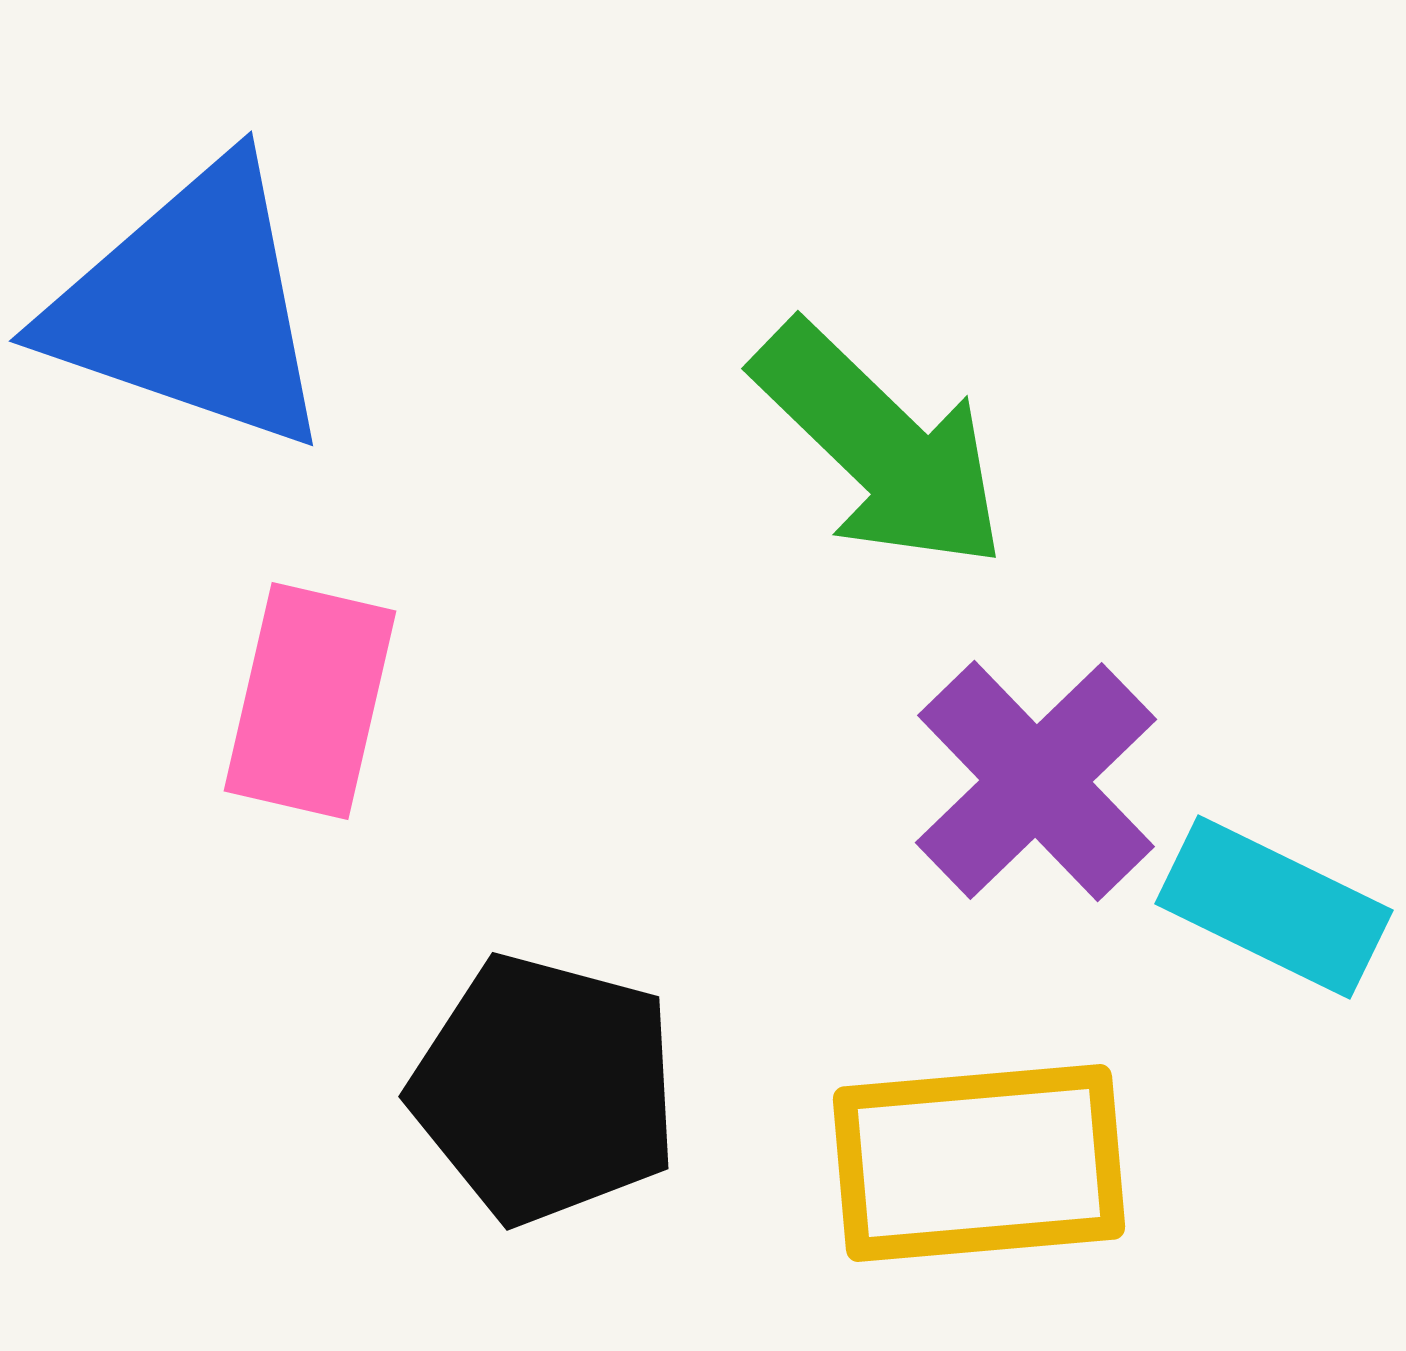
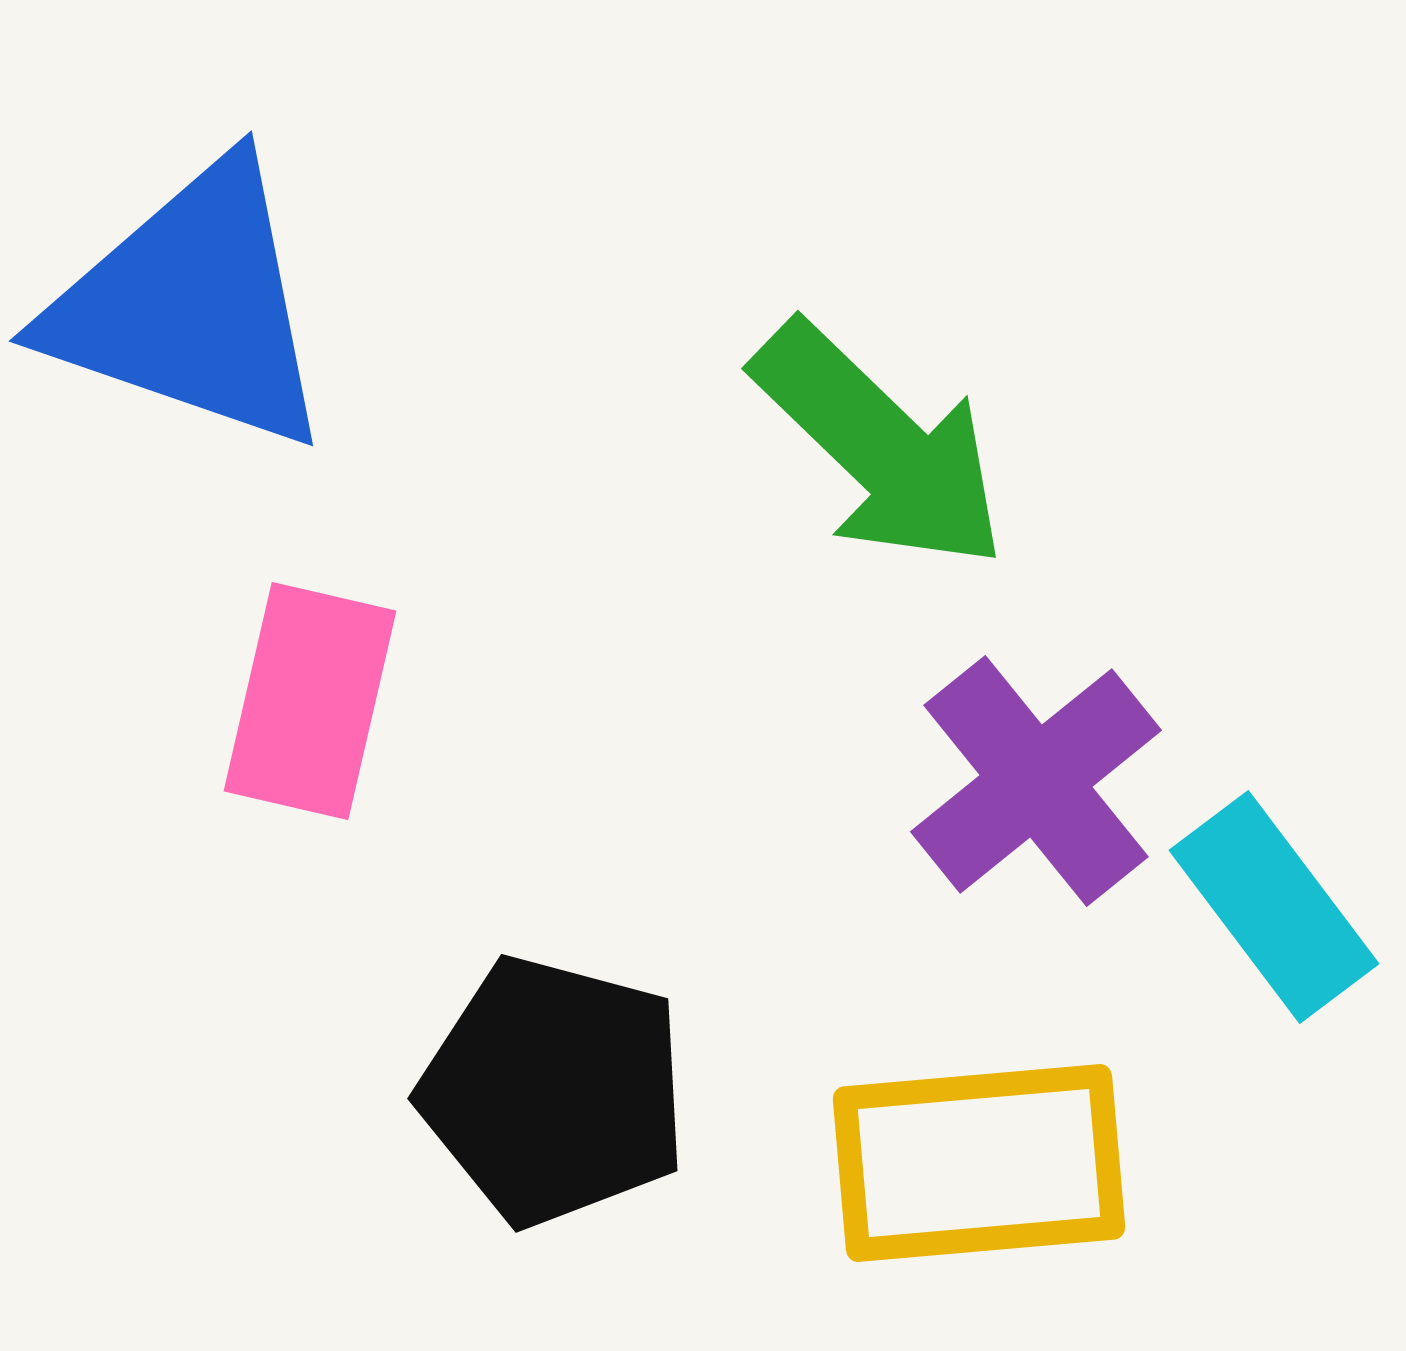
purple cross: rotated 5 degrees clockwise
cyan rectangle: rotated 27 degrees clockwise
black pentagon: moved 9 px right, 2 px down
